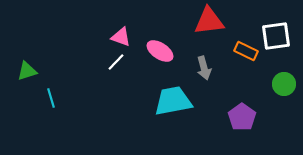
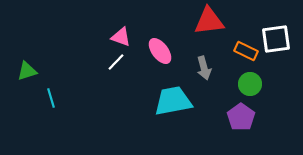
white square: moved 3 px down
pink ellipse: rotated 20 degrees clockwise
green circle: moved 34 px left
purple pentagon: moved 1 px left
